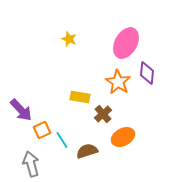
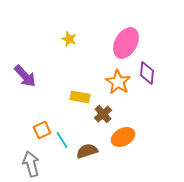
purple arrow: moved 4 px right, 34 px up
